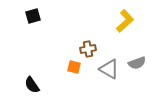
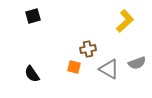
black semicircle: moved 11 px up
